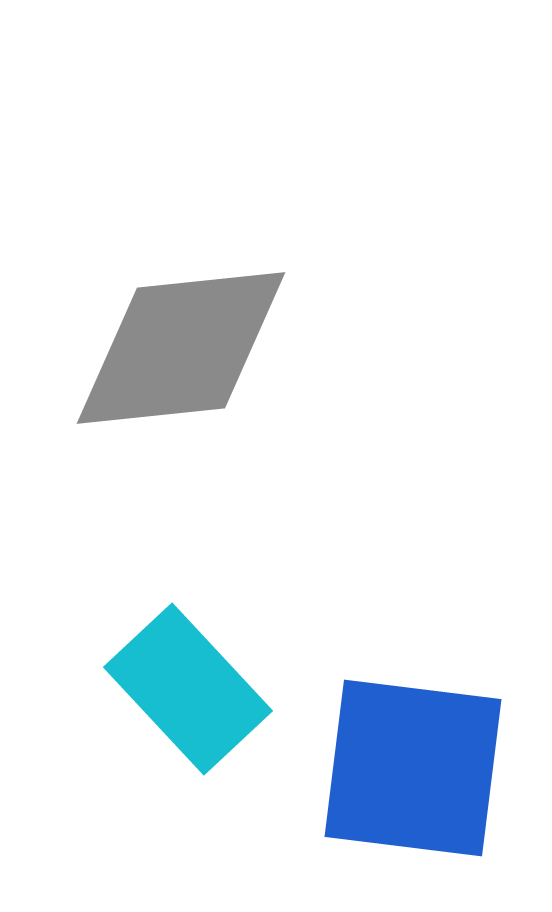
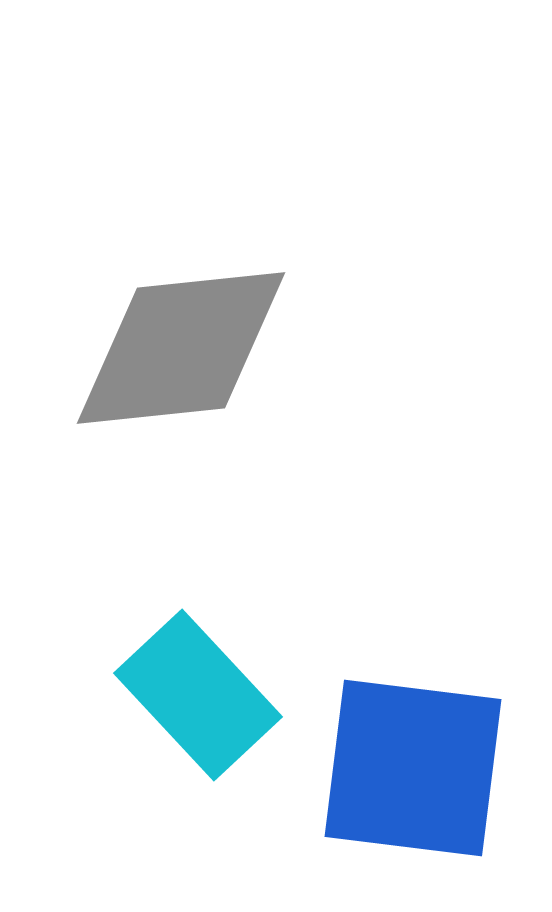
cyan rectangle: moved 10 px right, 6 px down
